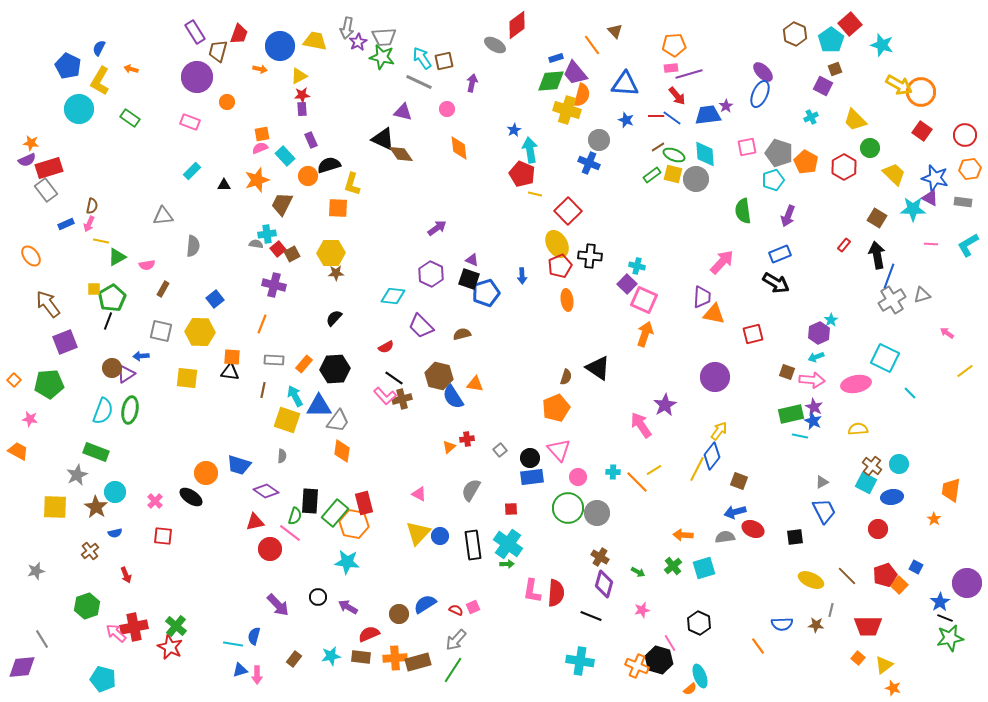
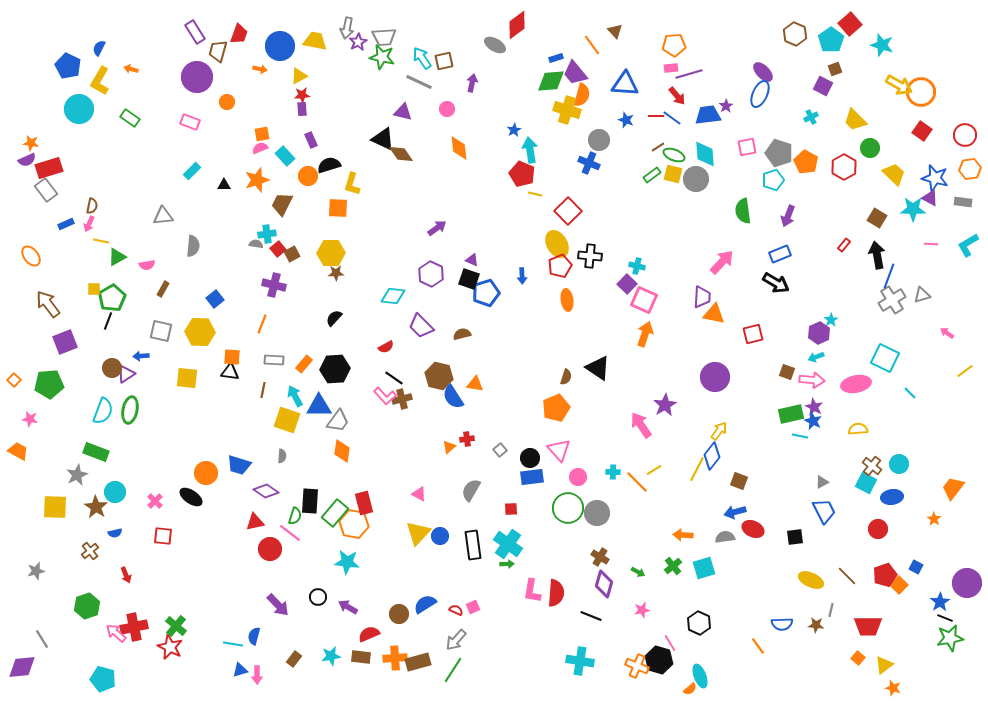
orange trapezoid at (951, 490): moved 2 px right, 2 px up; rotated 30 degrees clockwise
